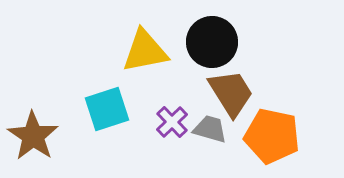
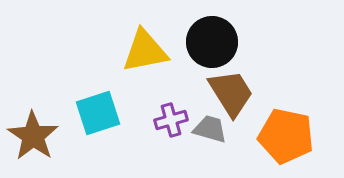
cyan square: moved 9 px left, 4 px down
purple cross: moved 1 px left, 2 px up; rotated 28 degrees clockwise
orange pentagon: moved 14 px right
